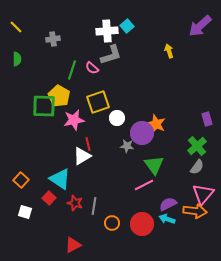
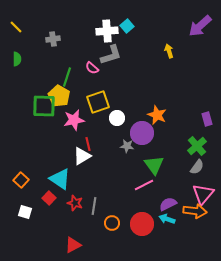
green line: moved 5 px left, 7 px down
orange star: moved 1 px right, 9 px up
